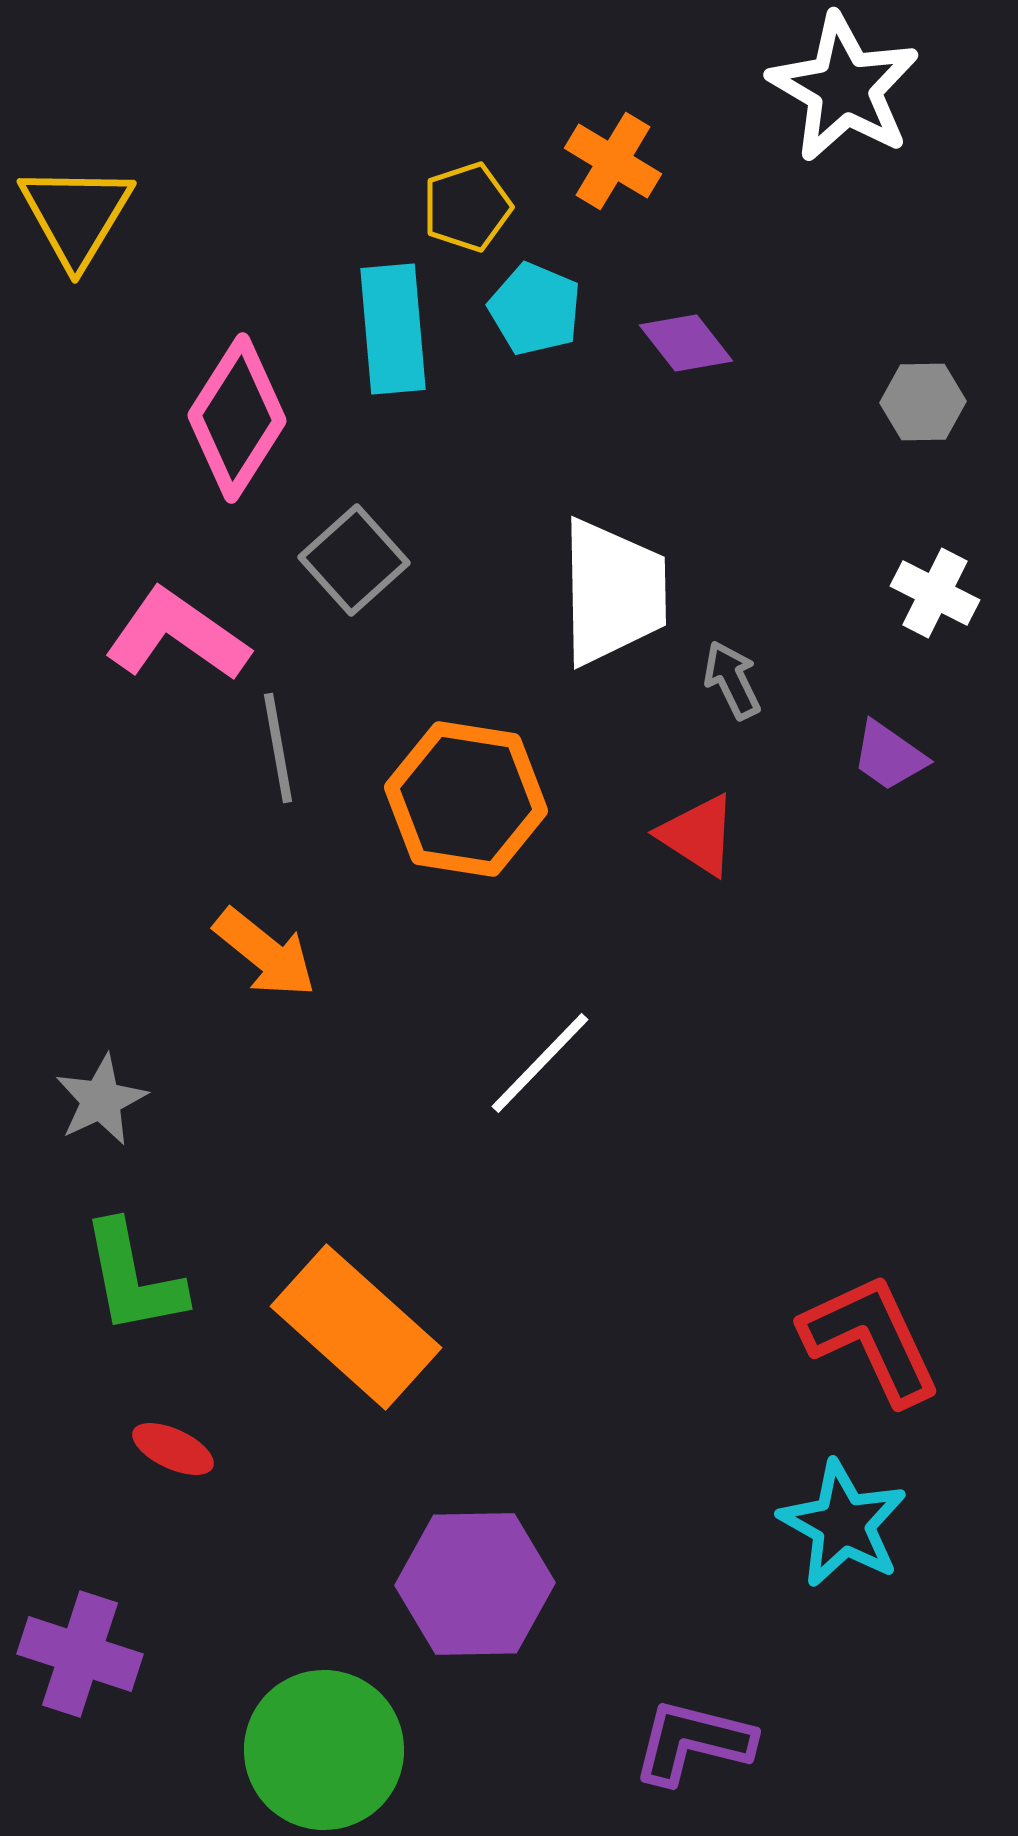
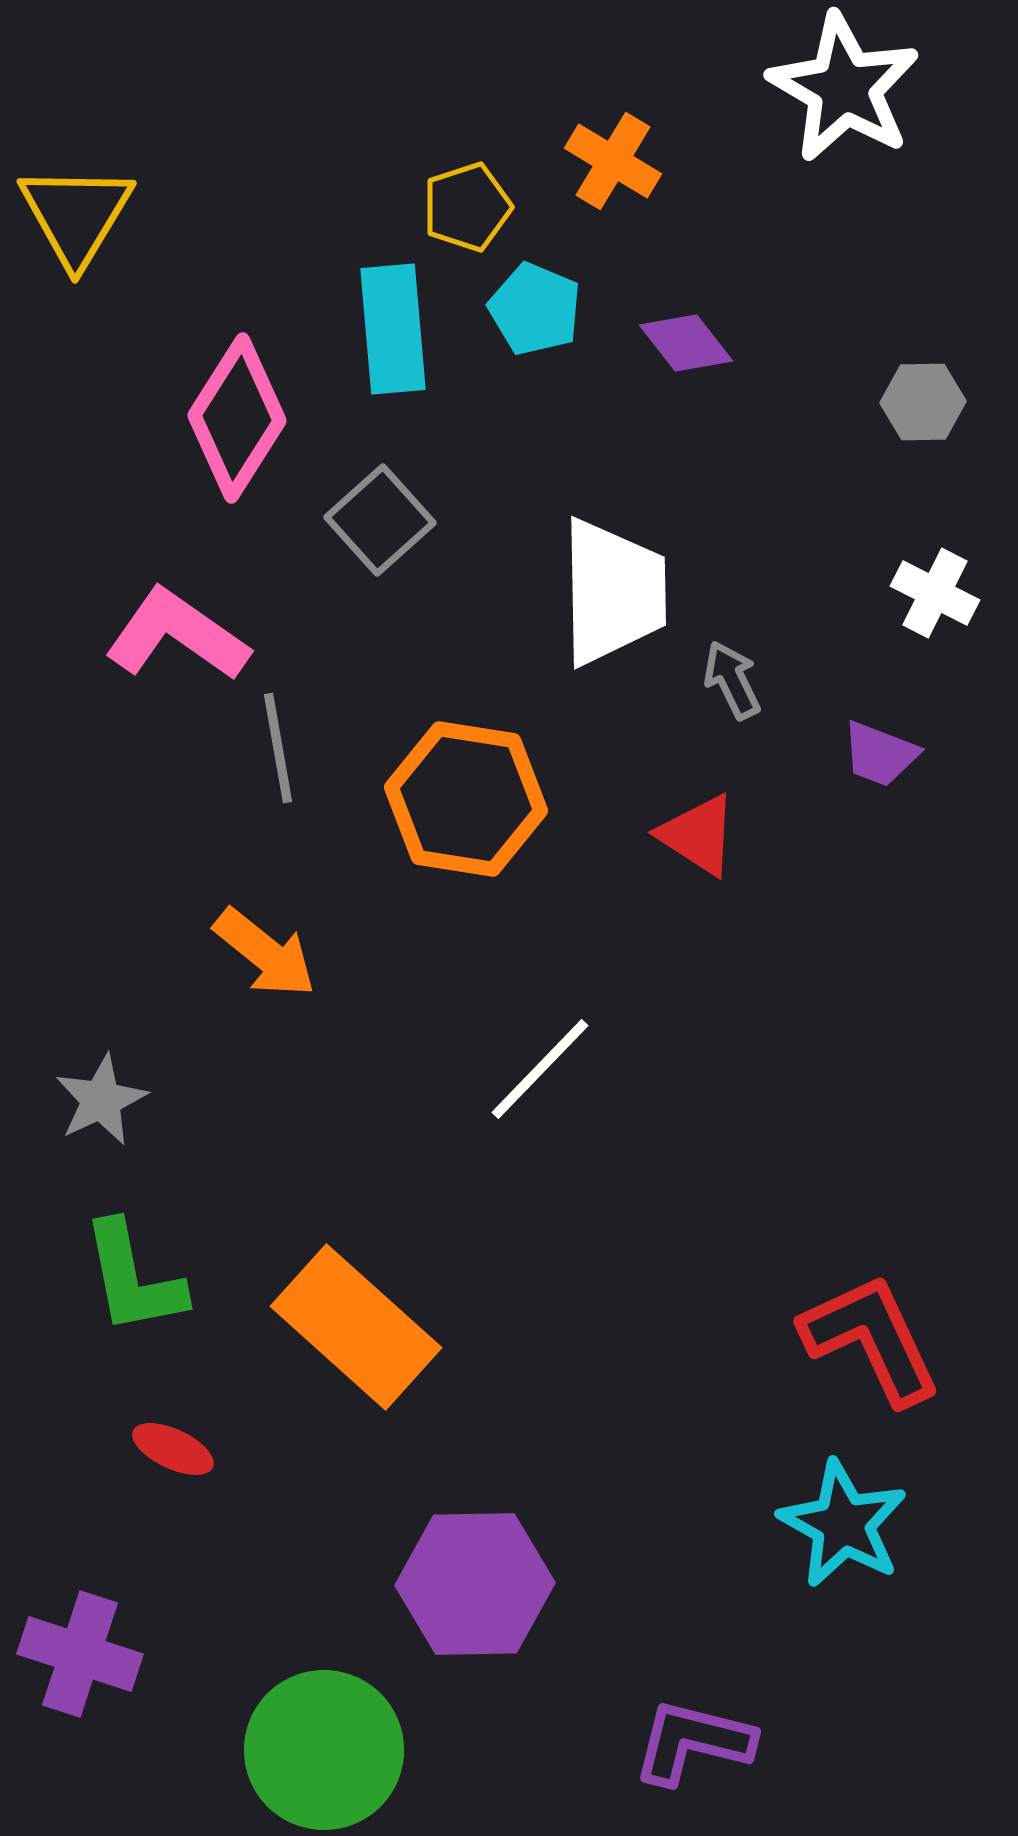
gray square: moved 26 px right, 40 px up
purple trapezoid: moved 9 px left, 2 px up; rotated 14 degrees counterclockwise
white line: moved 6 px down
